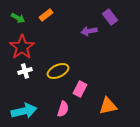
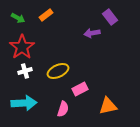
purple arrow: moved 3 px right, 2 px down
pink rectangle: rotated 35 degrees clockwise
cyan arrow: moved 8 px up; rotated 10 degrees clockwise
